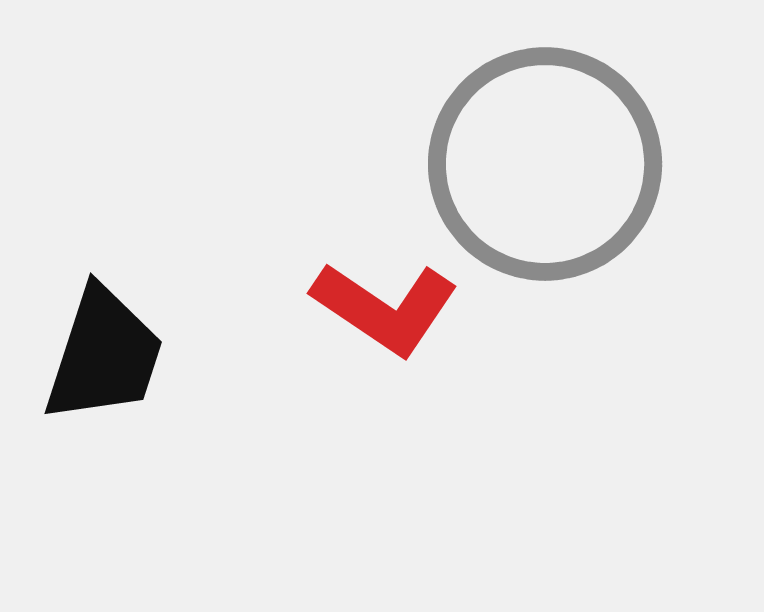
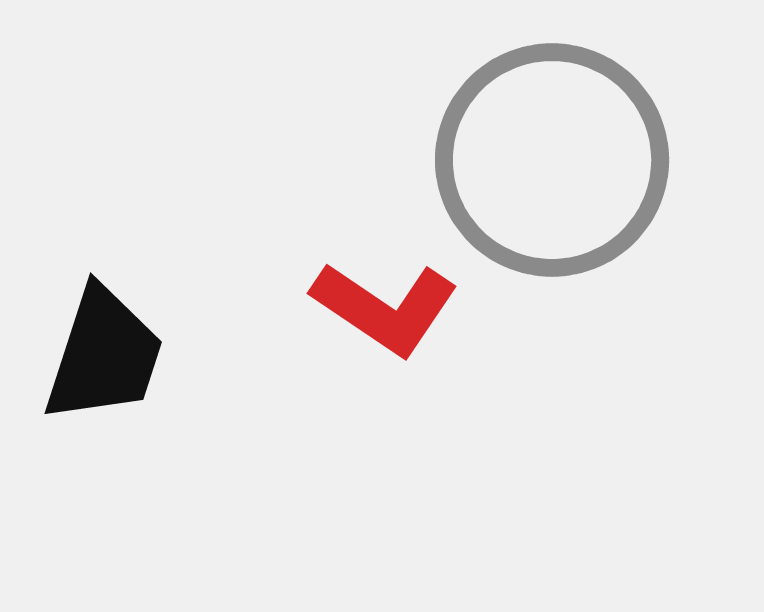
gray circle: moved 7 px right, 4 px up
